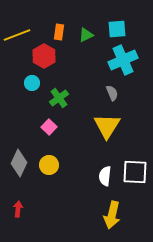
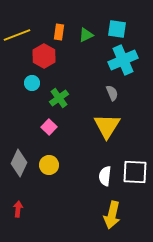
cyan square: rotated 12 degrees clockwise
